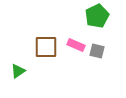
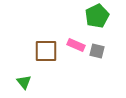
brown square: moved 4 px down
green triangle: moved 6 px right, 11 px down; rotated 35 degrees counterclockwise
